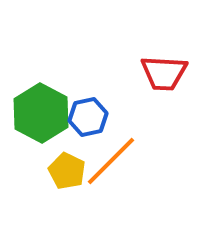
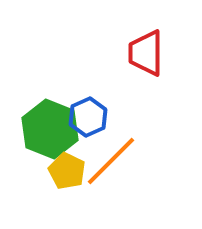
red trapezoid: moved 18 px left, 20 px up; rotated 87 degrees clockwise
green hexagon: moved 9 px right, 16 px down; rotated 6 degrees counterclockwise
blue hexagon: rotated 12 degrees counterclockwise
